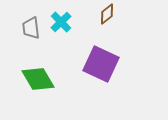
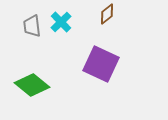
gray trapezoid: moved 1 px right, 2 px up
green diamond: moved 6 px left, 6 px down; rotated 20 degrees counterclockwise
